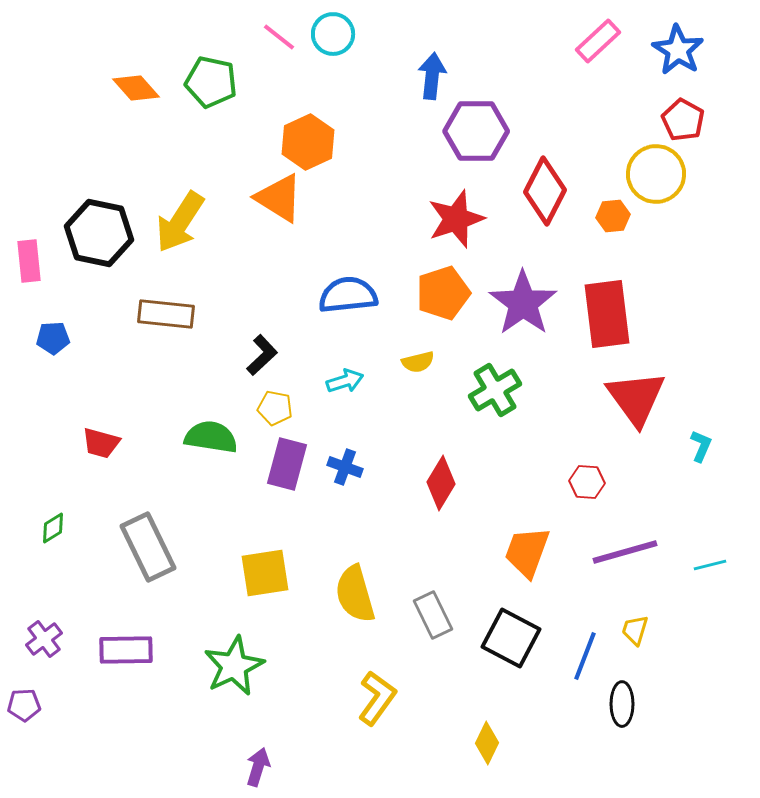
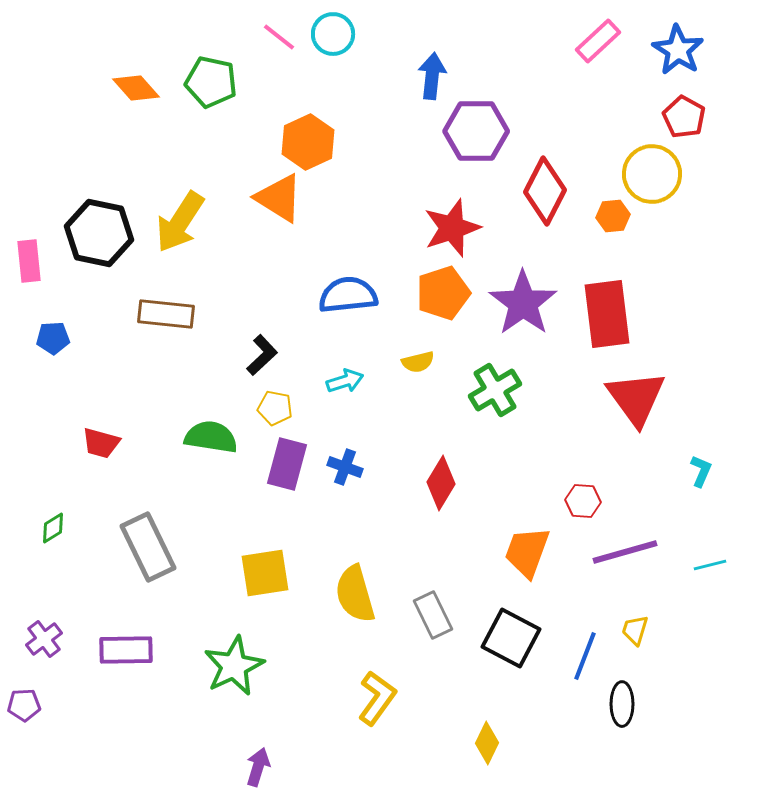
red pentagon at (683, 120): moved 1 px right, 3 px up
yellow circle at (656, 174): moved 4 px left
red star at (456, 219): moved 4 px left, 9 px down
cyan L-shape at (701, 446): moved 25 px down
red hexagon at (587, 482): moved 4 px left, 19 px down
